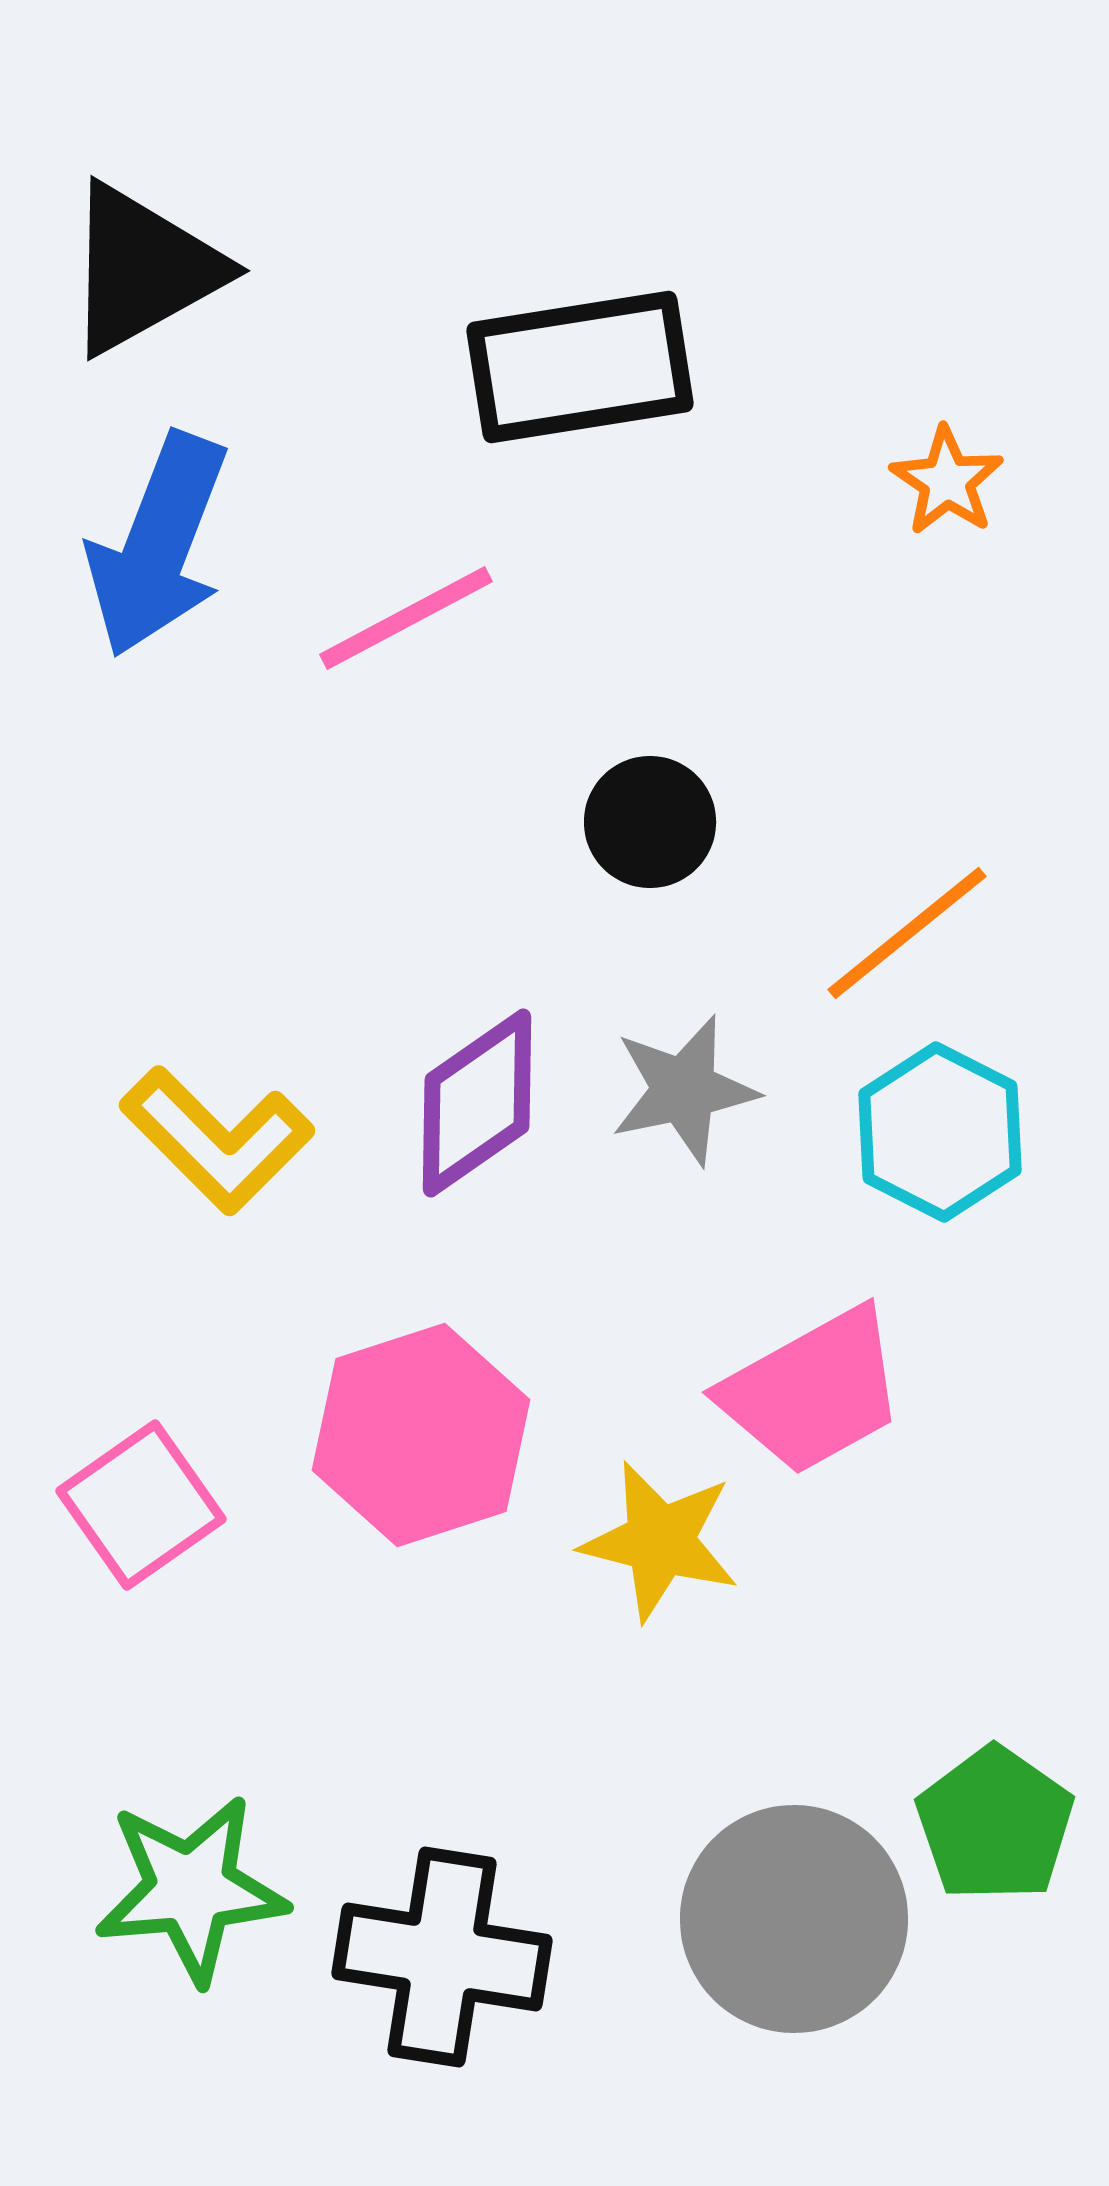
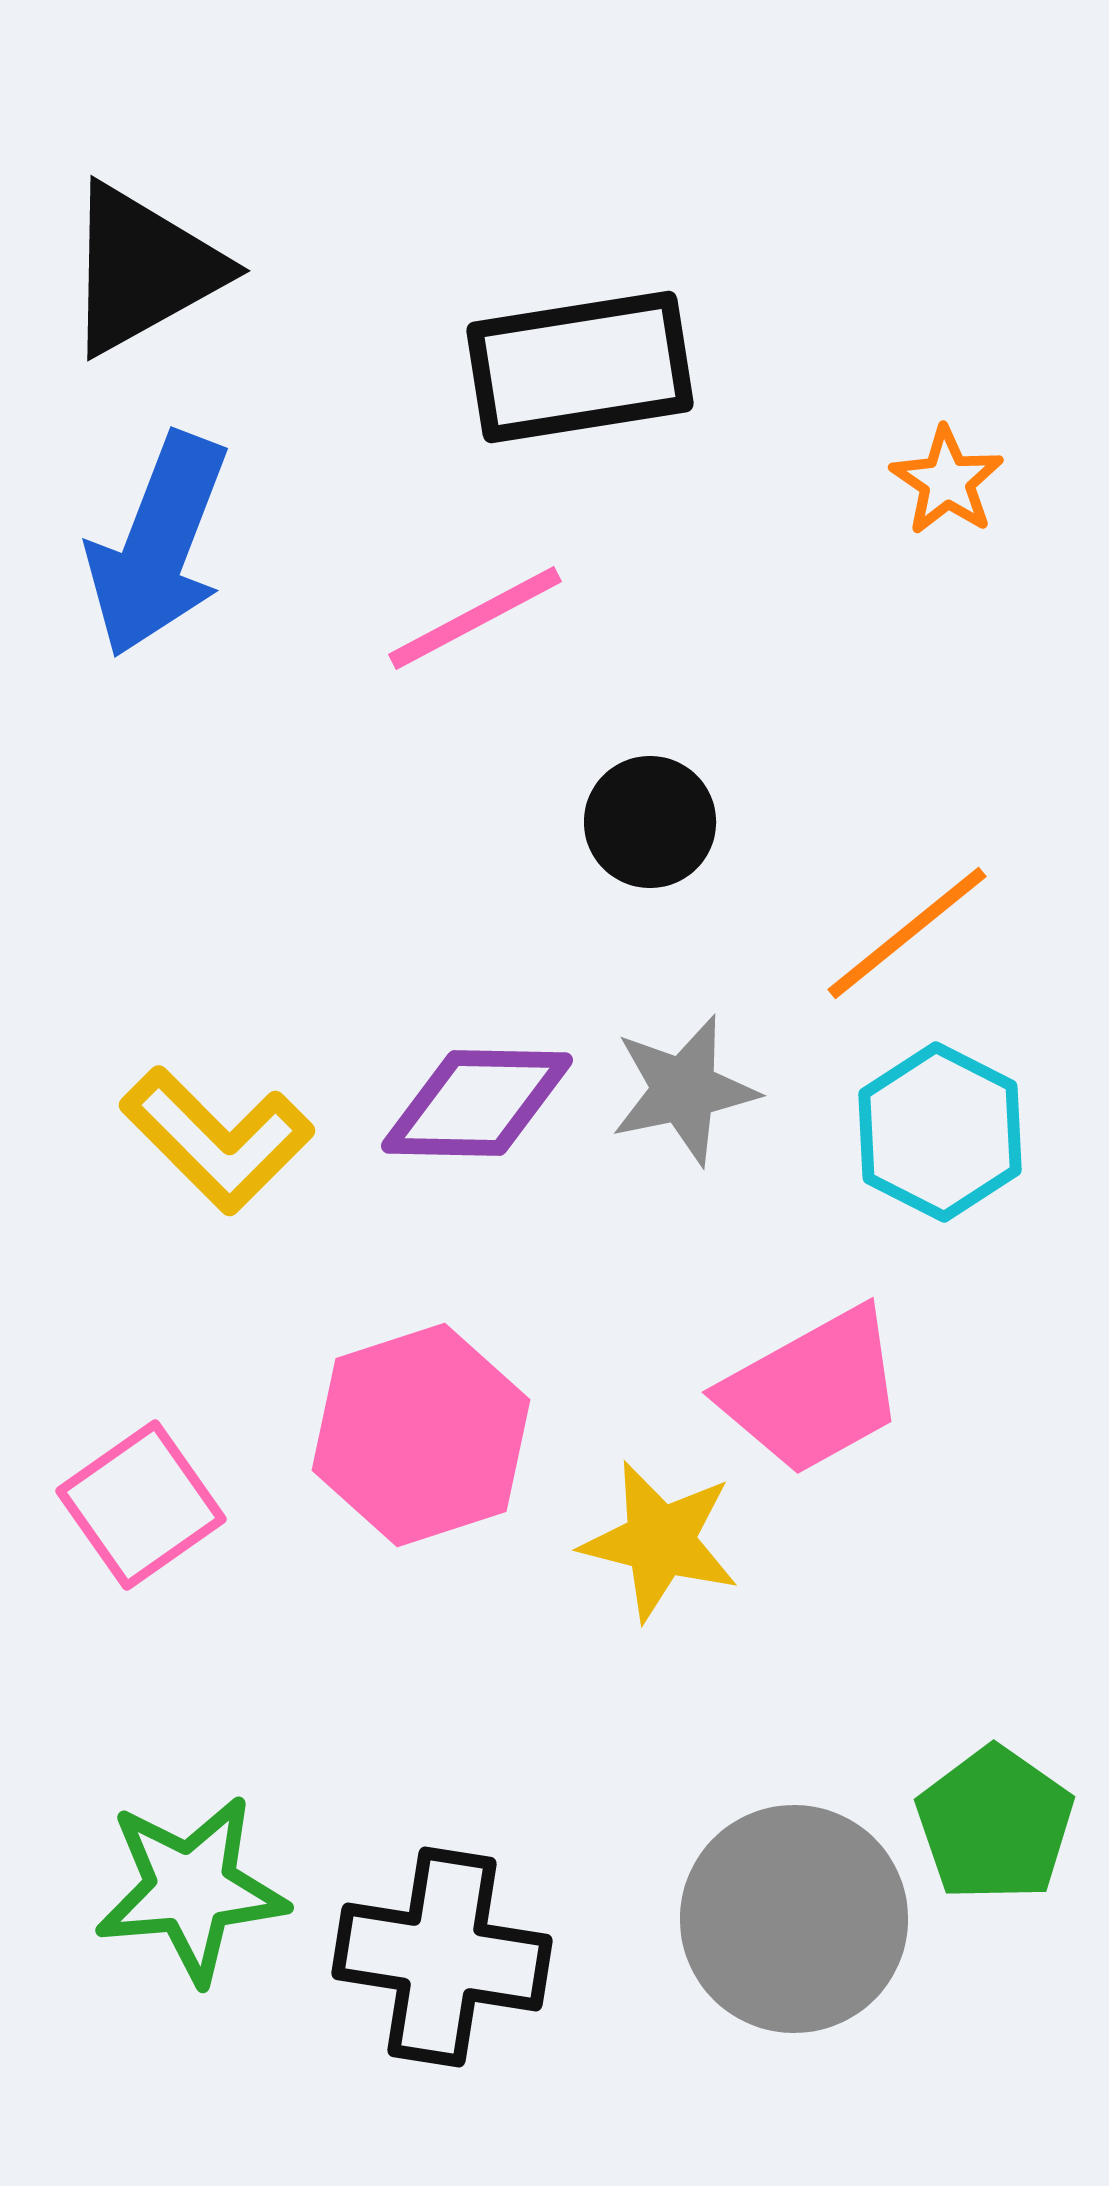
pink line: moved 69 px right
purple diamond: rotated 36 degrees clockwise
